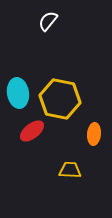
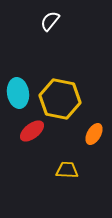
white semicircle: moved 2 px right
orange ellipse: rotated 25 degrees clockwise
yellow trapezoid: moved 3 px left
